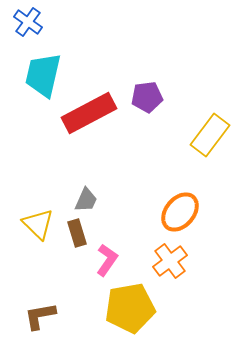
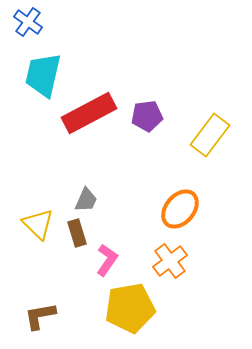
purple pentagon: moved 19 px down
orange ellipse: moved 3 px up
